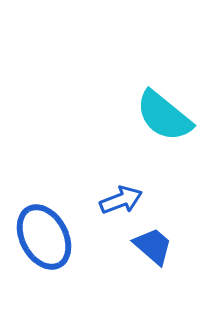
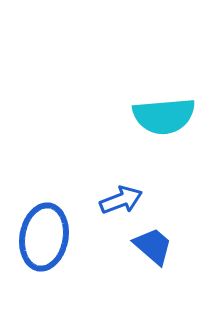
cyan semicircle: rotated 44 degrees counterclockwise
blue ellipse: rotated 38 degrees clockwise
